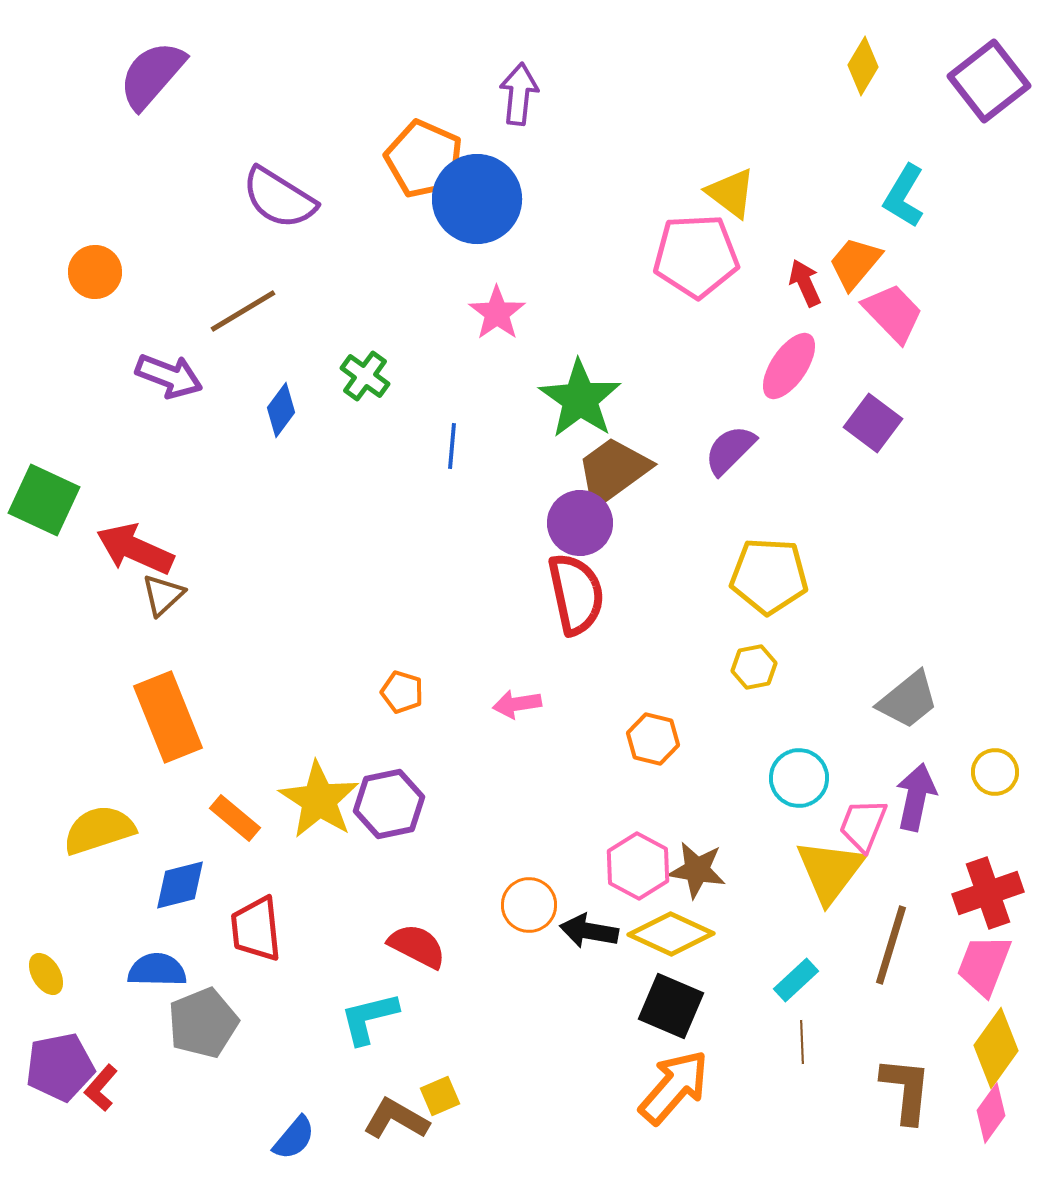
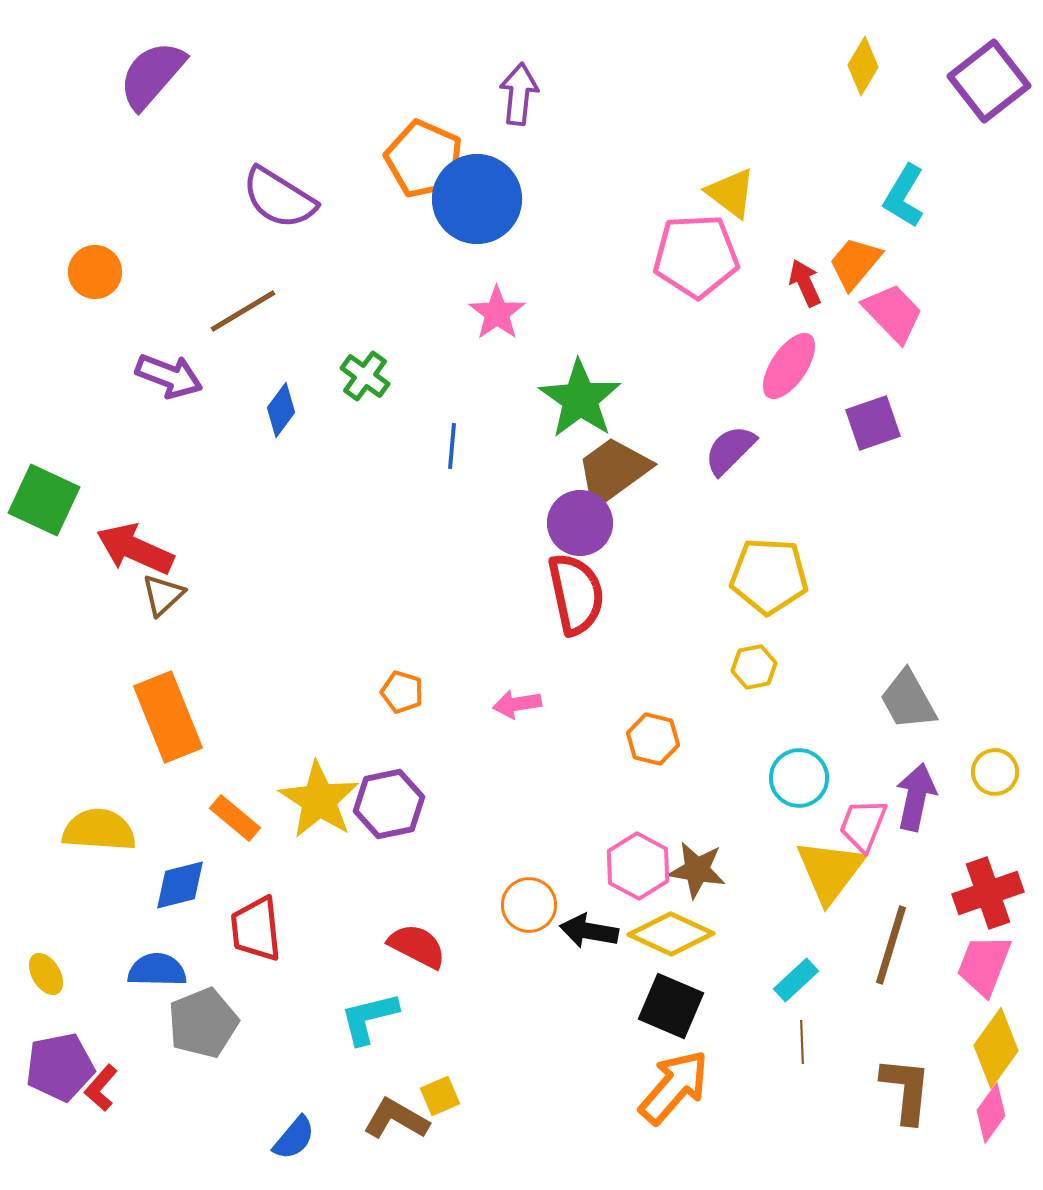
purple square at (873, 423): rotated 34 degrees clockwise
gray trapezoid at (908, 700): rotated 100 degrees clockwise
yellow semicircle at (99, 830): rotated 22 degrees clockwise
